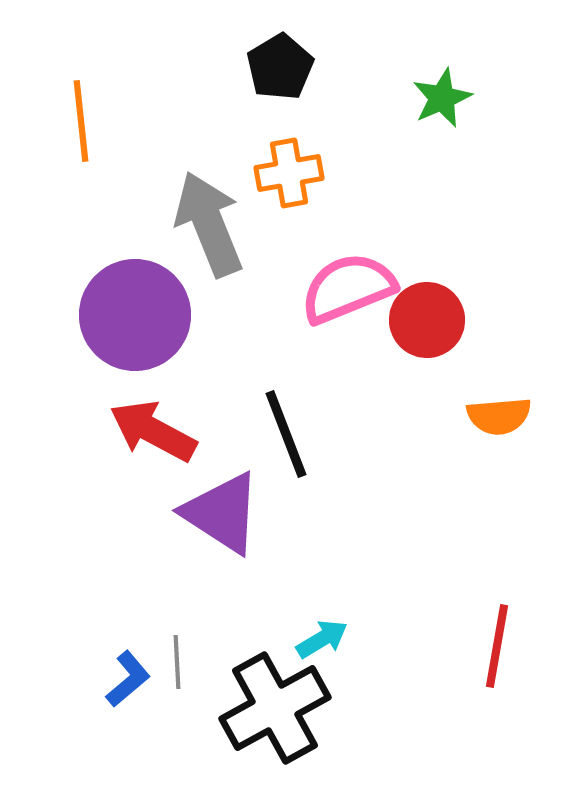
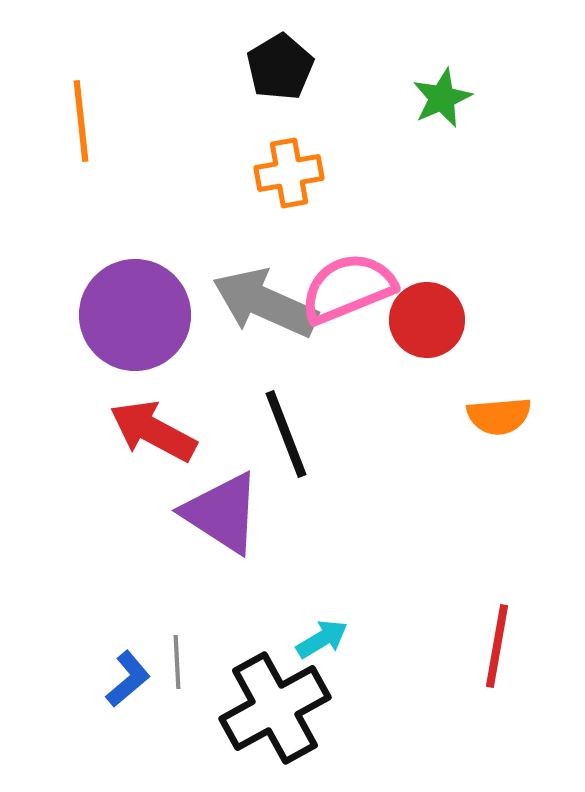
gray arrow: moved 56 px right, 79 px down; rotated 44 degrees counterclockwise
